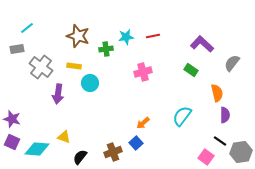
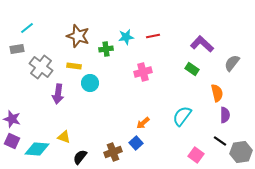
green rectangle: moved 1 px right, 1 px up
purple square: moved 1 px up
pink square: moved 10 px left, 2 px up
